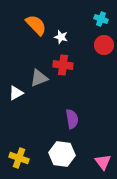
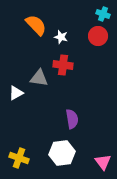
cyan cross: moved 2 px right, 5 px up
red circle: moved 6 px left, 9 px up
gray triangle: rotated 30 degrees clockwise
white hexagon: moved 1 px up; rotated 15 degrees counterclockwise
